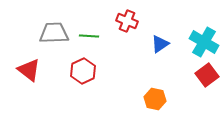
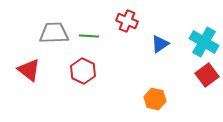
red hexagon: rotated 10 degrees counterclockwise
